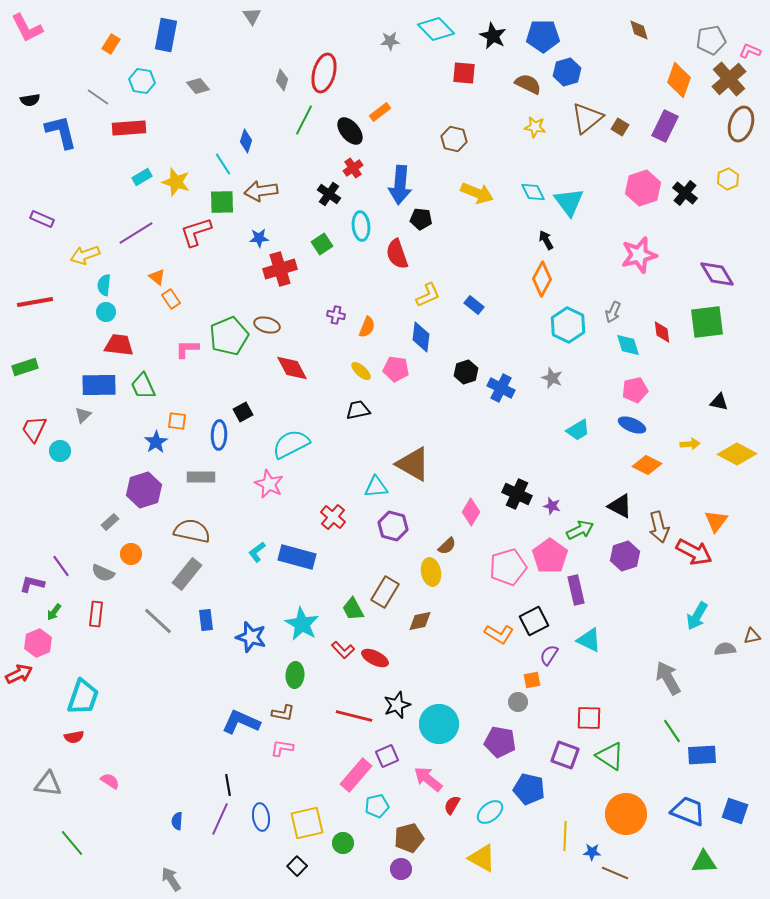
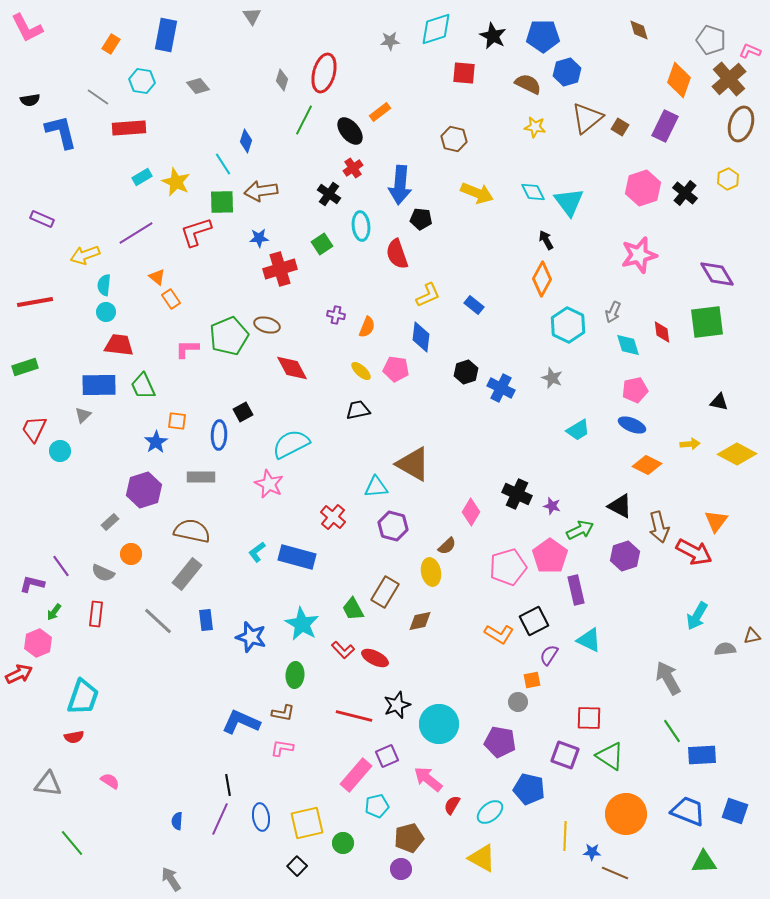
cyan diamond at (436, 29): rotated 63 degrees counterclockwise
gray pentagon at (711, 40): rotated 28 degrees clockwise
yellow star at (176, 182): rotated 8 degrees clockwise
